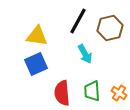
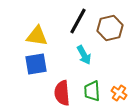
cyan arrow: moved 1 px left, 1 px down
blue square: rotated 15 degrees clockwise
